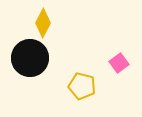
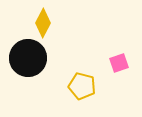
black circle: moved 2 px left
pink square: rotated 18 degrees clockwise
